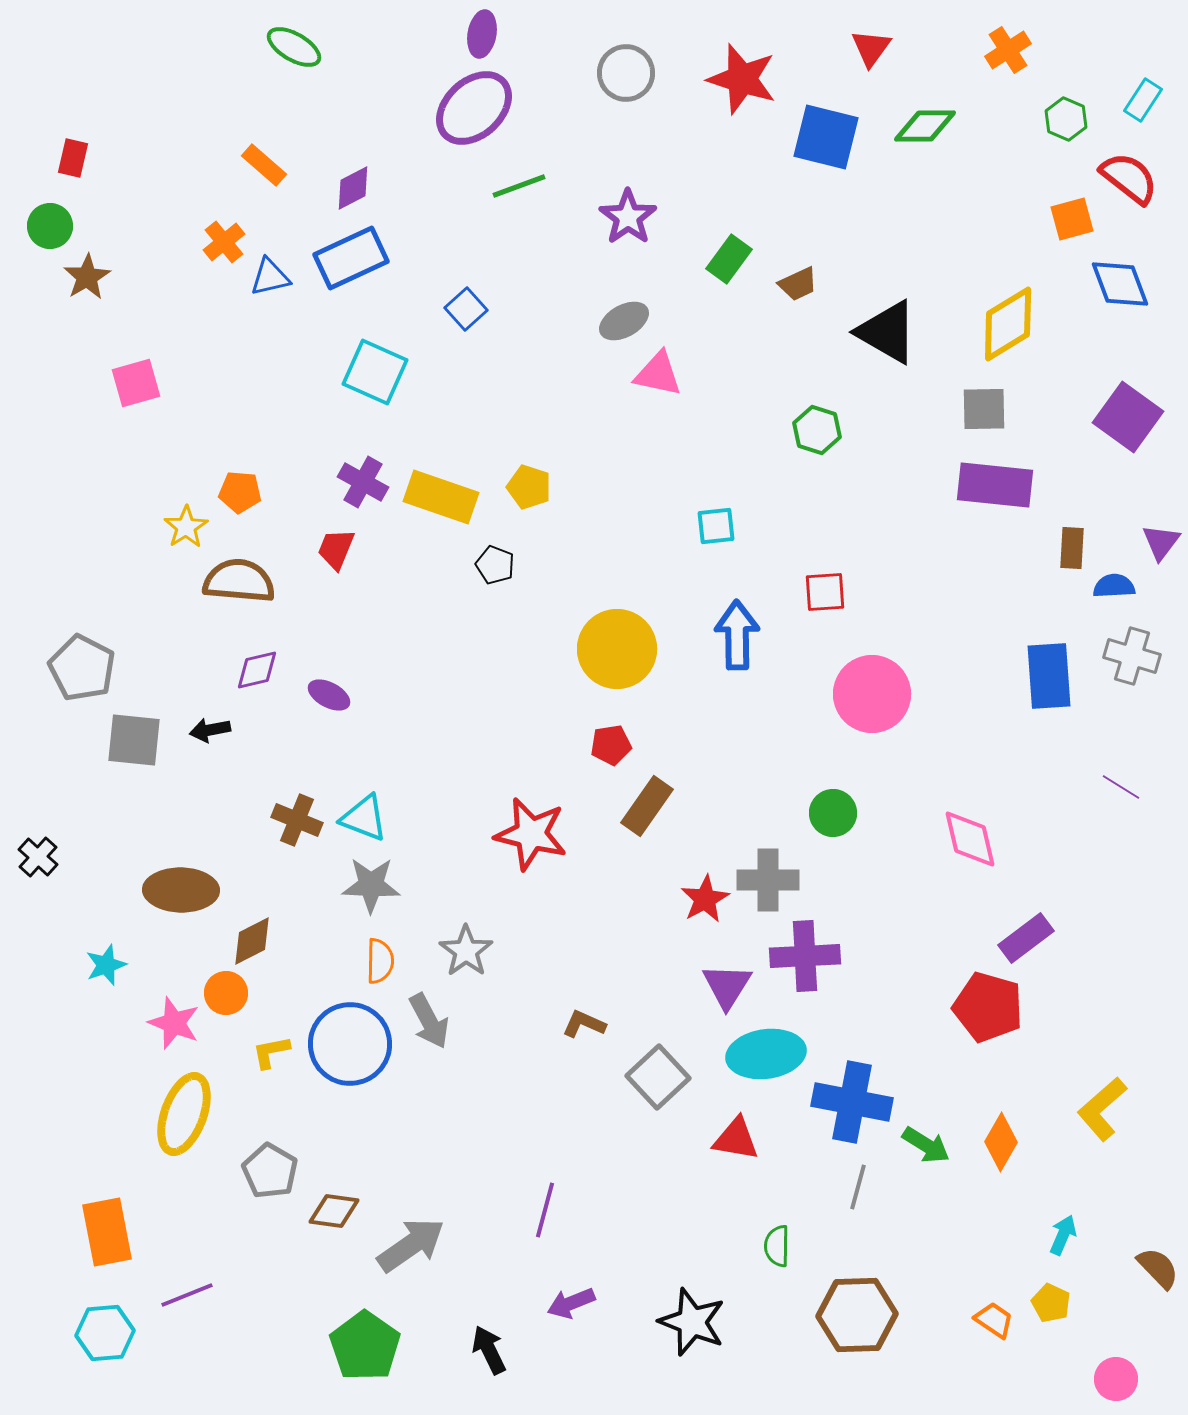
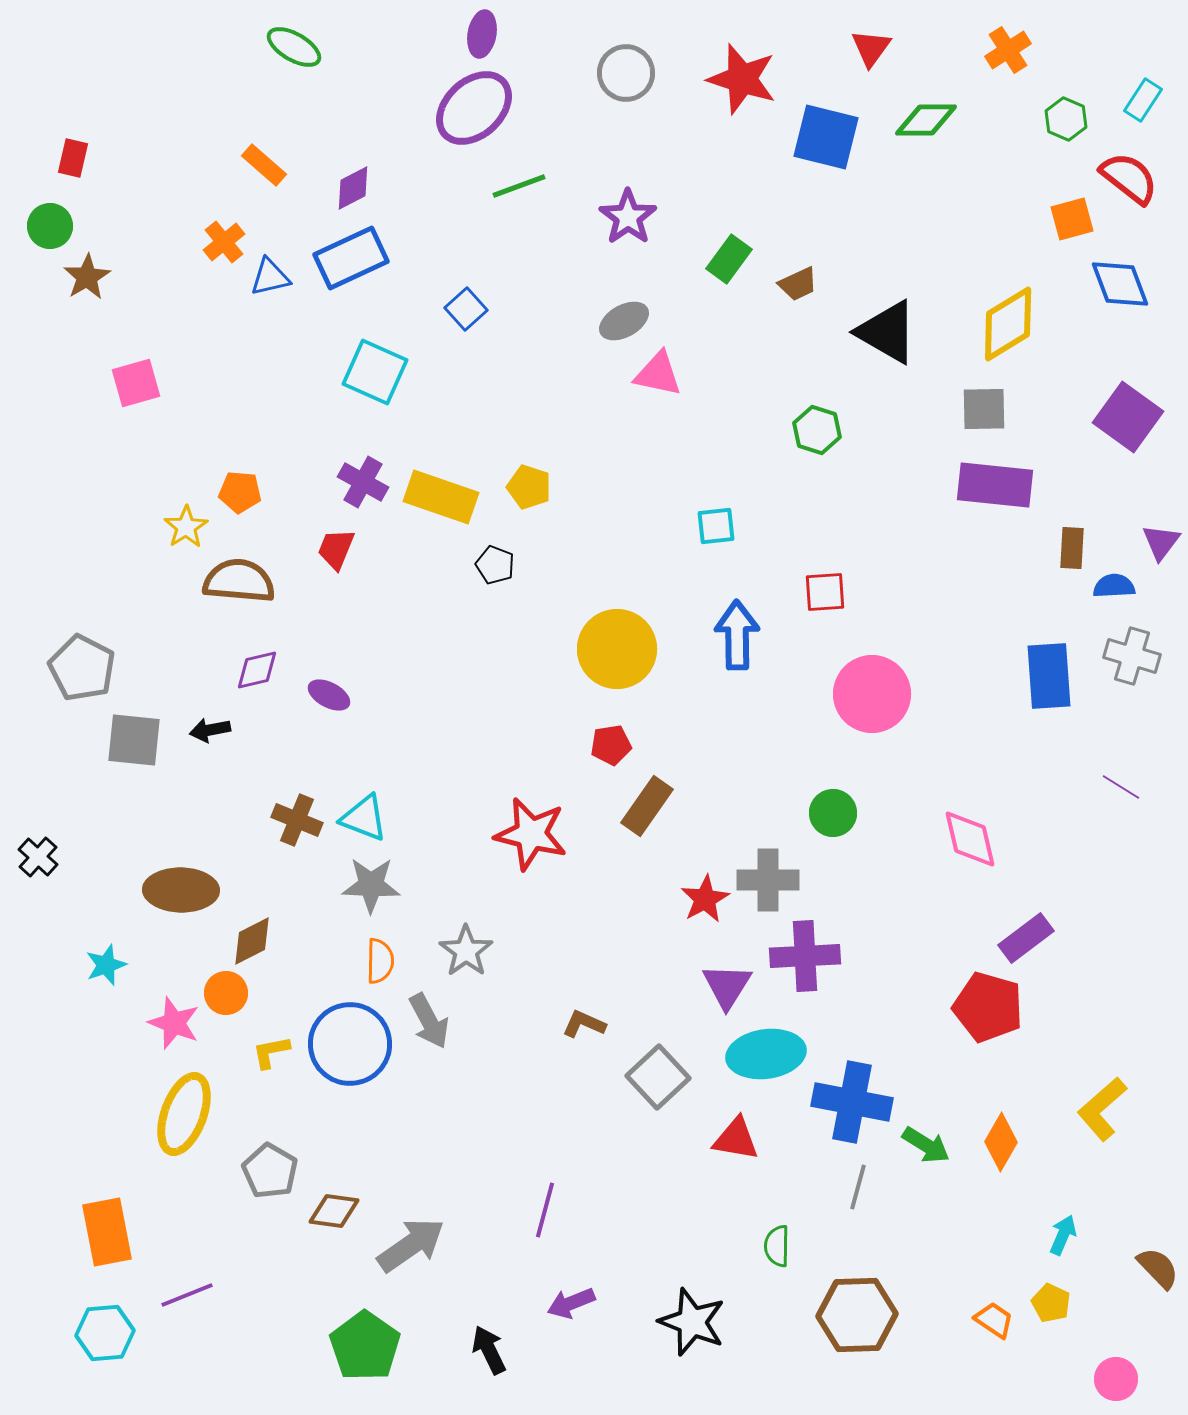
green diamond at (925, 126): moved 1 px right, 6 px up
